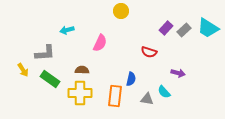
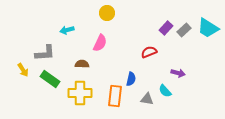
yellow circle: moved 14 px left, 2 px down
red semicircle: rotated 140 degrees clockwise
brown semicircle: moved 6 px up
cyan semicircle: moved 1 px right, 1 px up
